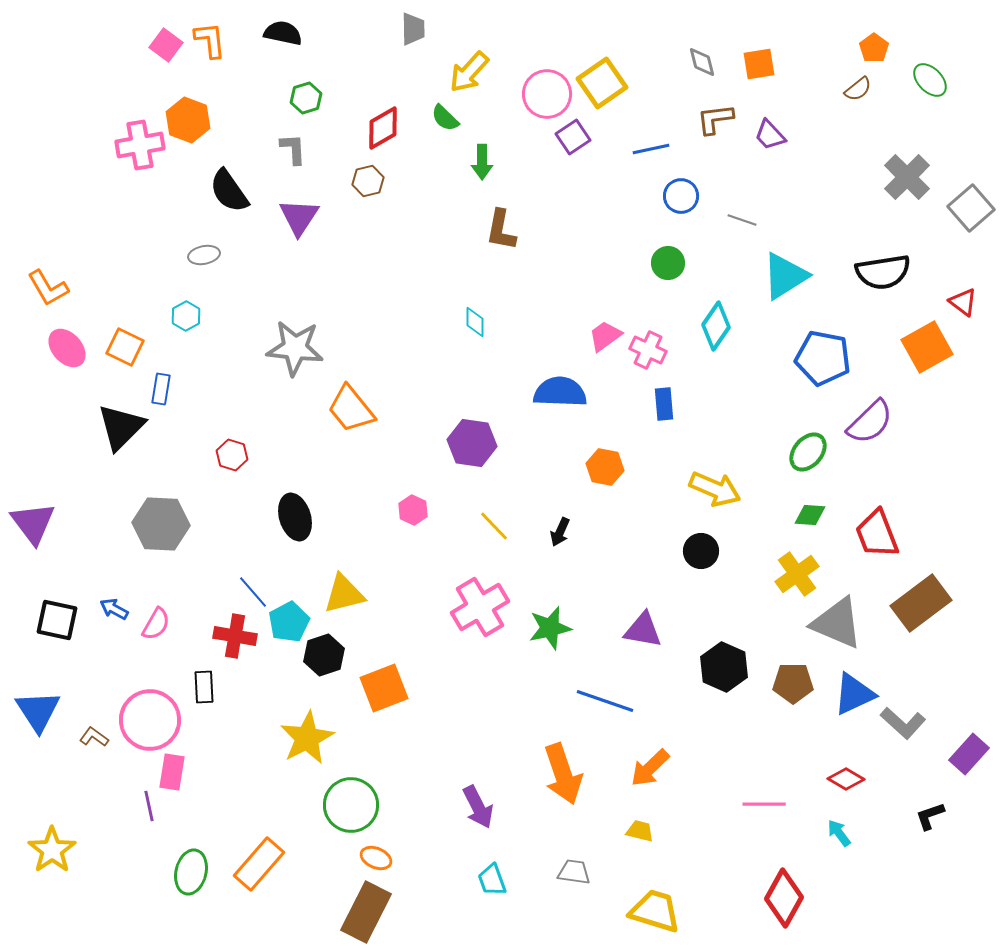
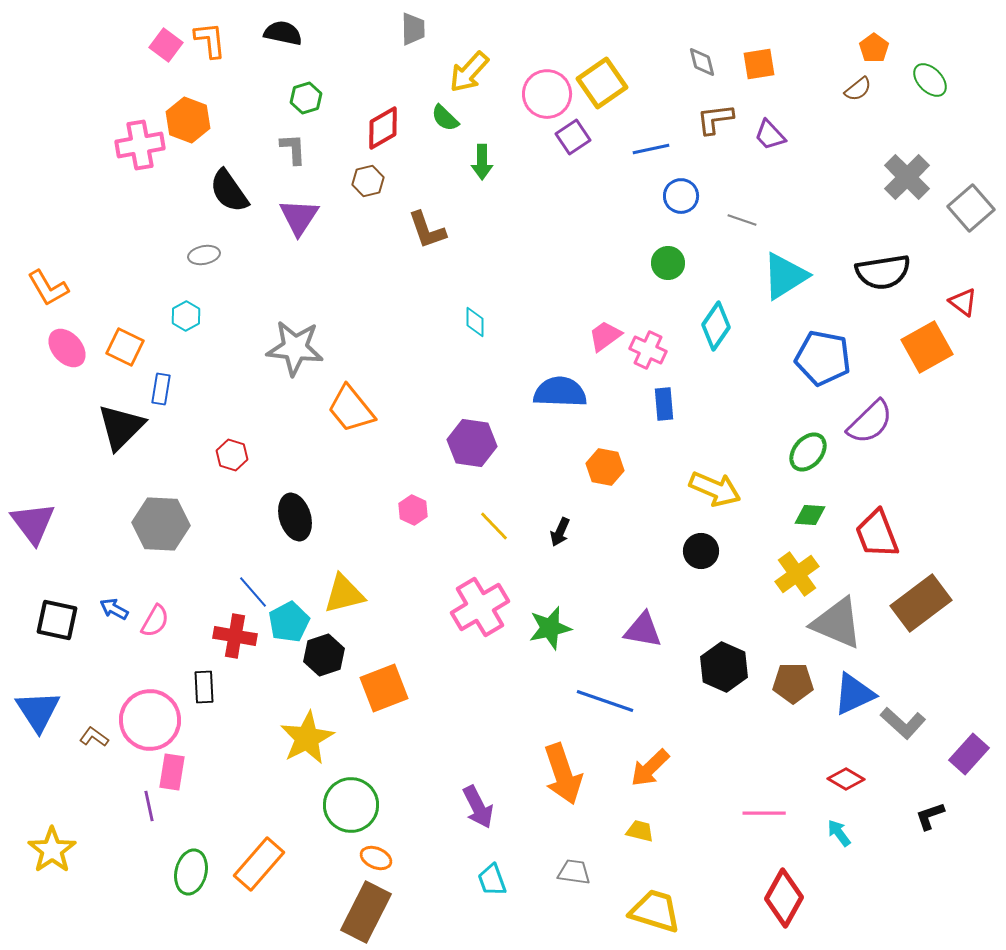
brown L-shape at (501, 230): moved 74 px left; rotated 30 degrees counterclockwise
pink semicircle at (156, 624): moved 1 px left, 3 px up
pink line at (764, 804): moved 9 px down
